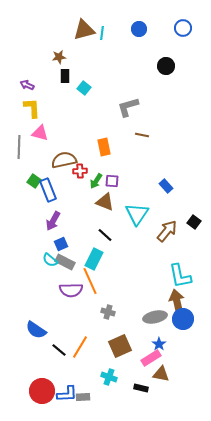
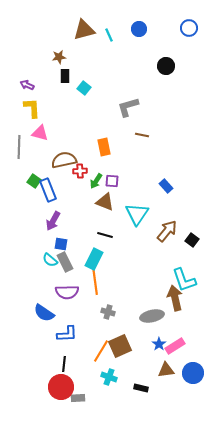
blue circle at (183, 28): moved 6 px right
cyan line at (102, 33): moved 7 px right, 2 px down; rotated 32 degrees counterclockwise
black square at (194, 222): moved 2 px left, 18 px down
black line at (105, 235): rotated 28 degrees counterclockwise
blue square at (61, 244): rotated 32 degrees clockwise
gray rectangle at (65, 262): rotated 36 degrees clockwise
cyan L-shape at (180, 276): moved 4 px right, 4 px down; rotated 8 degrees counterclockwise
orange line at (90, 281): moved 5 px right; rotated 16 degrees clockwise
purple semicircle at (71, 290): moved 4 px left, 2 px down
brown arrow at (177, 302): moved 2 px left, 4 px up
gray ellipse at (155, 317): moved 3 px left, 1 px up
blue circle at (183, 319): moved 10 px right, 54 px down
blue semicircle at (36, 330): moved 8 px right, 17 px up
orange line at (80, 347): moved 21 px right, 4 px down
black line at (59, 350): moved 5 px right, 14 px down; rotated 56 degrees clockwise
pink rectangle at (151, 358): moved 24 px right, 12 px up
brown triangle at (161, 374): moved 5 px right, 4 px up; rotated 18 degrees counterclockwise
red circle at (42, 391): moved 19 px right, 4 px up
blue L-shape at (67, 394): moved 60 px up
gray rectangle at (83, 397): moved 5 px left, 1 px down
